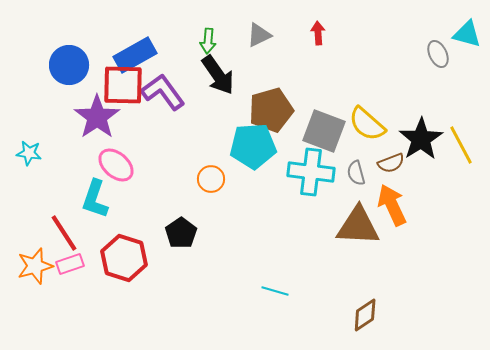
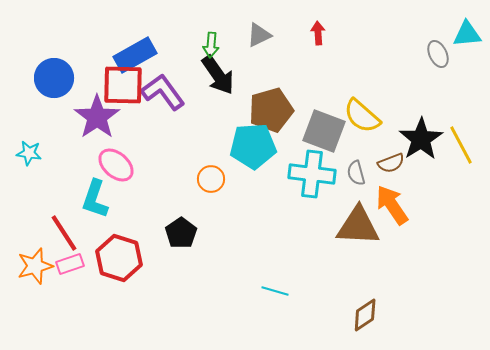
cyan triangle: rotated 20 degrees counterclockwise
green arrow: moved 3 px right, 4 px down
blue circle: moved 15 px left, 13 px down
yellow semicircle: moved 5 px left, 8 px up
cyan cross: moved 1 px right, 2 px down
orange arrow: rotated 9 degrees counterclockwise
red hexagon: moved 5 px left
